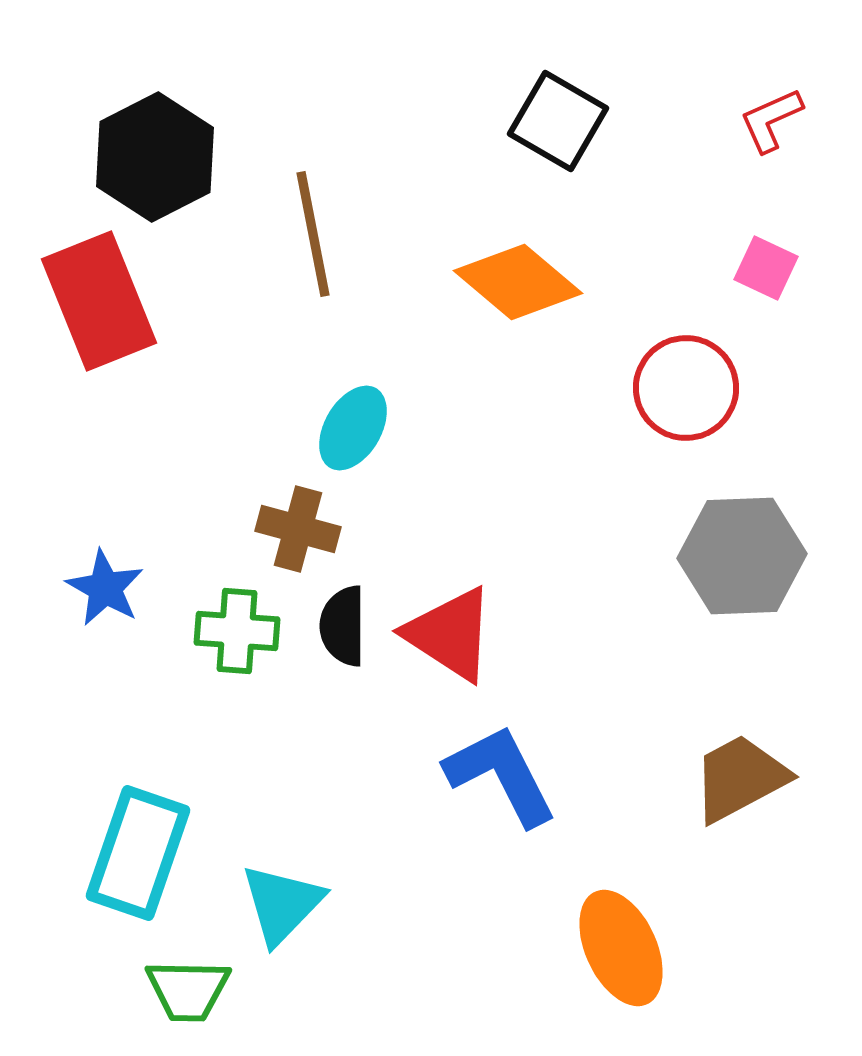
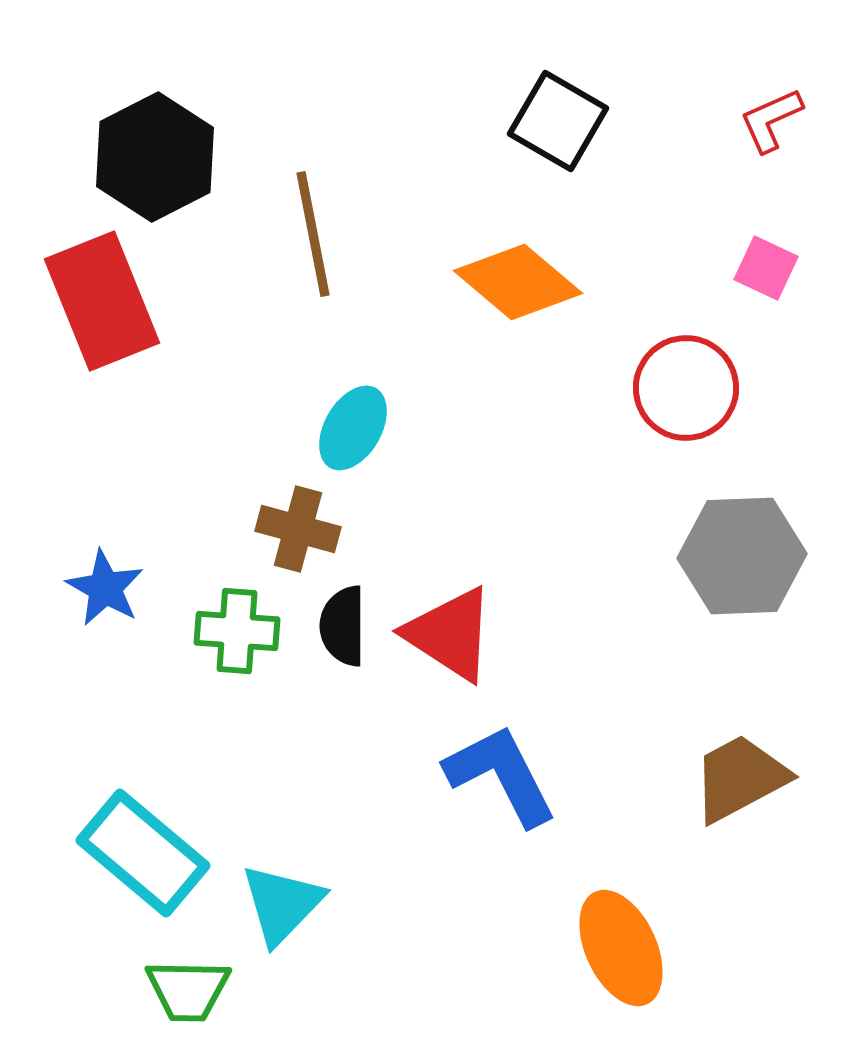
red rectangle: moved 3 px right
cyan rectangle: moved 5 px right; rotated 69 degrees counterclockwise
